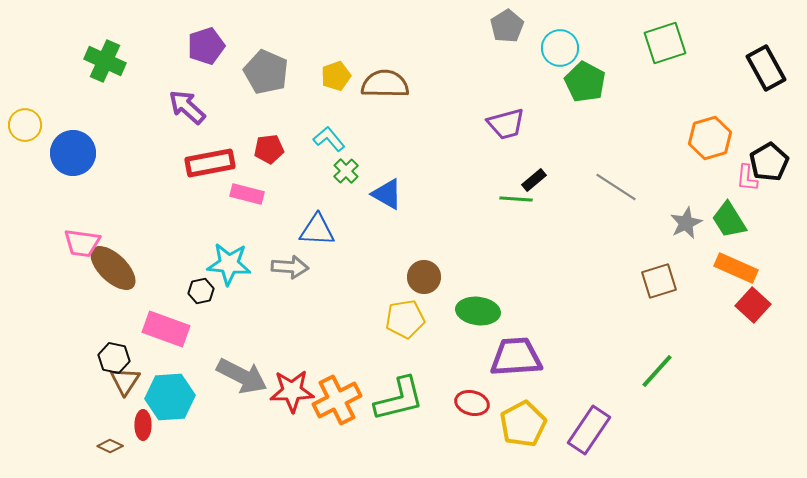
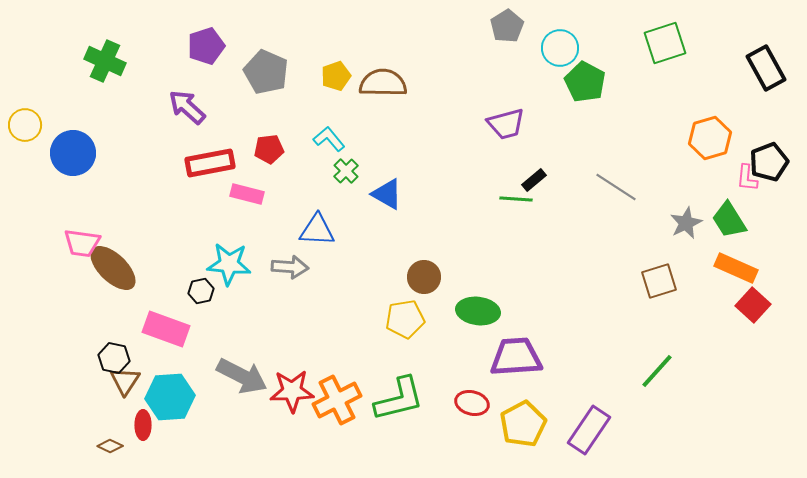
brown semicircle at (385, 84): moved 2 px left, 1 px up
black pentagon at (769, 162): rotated 9 degrees clockwise
